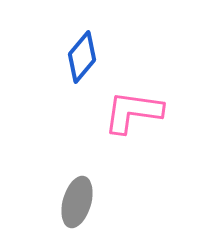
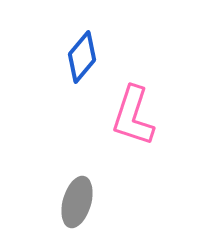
pink L-shape: moved 4 px down; rotated 80 degrees counterclockwise
